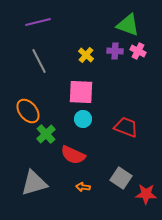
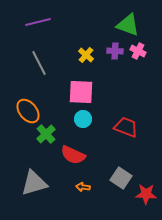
gray line: moved 2 px down
